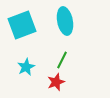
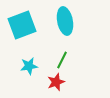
cyan star: moved 3 px right, 1 px up; rotated 18 degrees clockwise
